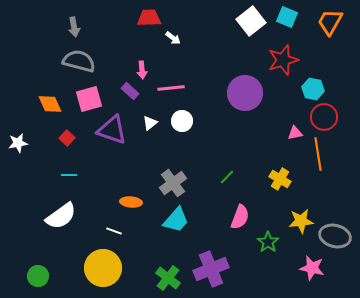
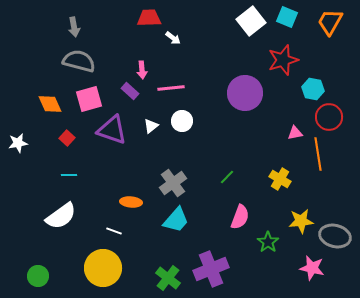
red circle: moved 5 px right
white triangle: moved 1 px right, 3 px down
